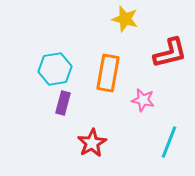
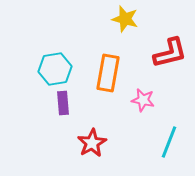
purple rectangle: rotated 20 degrees counterclockwise
